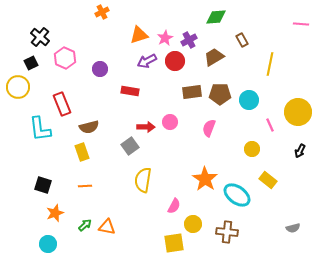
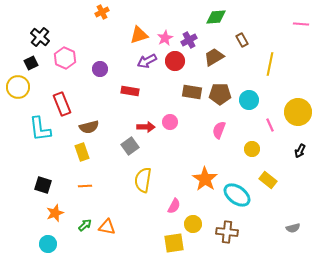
brown rectangle at (192, 92): rotated 18 degrees clockwise
pink semicircle at (209, 128): moved 10 px right, 2 px down
